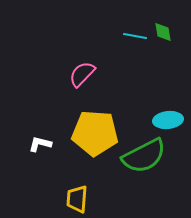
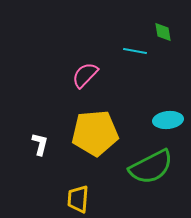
cyan line: moved 15 px down
pink semicircle: moved 3 px right, 1 px down
yellow pentagon: rotated 9 degrees counterclockwise
white L-shape: rotated 90 degrees clockwise
green semicircle: moved 7 px right, 11 px down
yellow trapezoid: moved 1 px right
